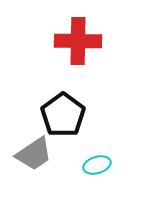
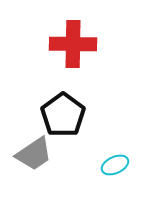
red cross: moved 5 px left, 3 px down
cyan ellipse: moved 18 px right; rotated 8 degrees counterclockwise
